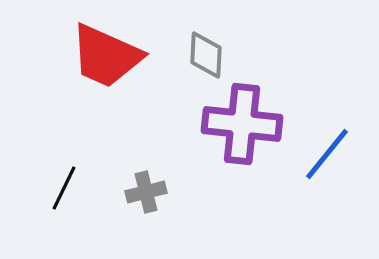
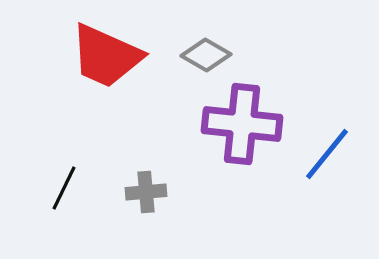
gray diamond: rotated 63 degrees counterclockwise
gray cross: rotated 9 degrees clockwise
